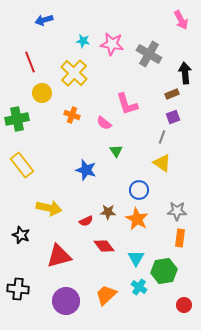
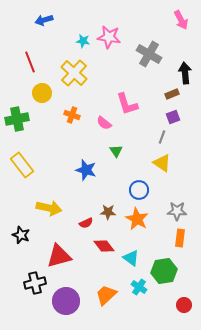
pink star: moved 3 px left, 7 px up
red semicircle: moved 2 px down
cyan triangle: moved 5 px left; rotated 24 degrees counterclockwise
black cross: moved 17 px right, 6 px up; rotated 20 degrees counterclockwise
